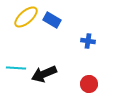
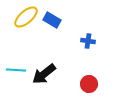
cyan line: moved 2 px down
black arrow: rotated 15 degrees counterclockwise
